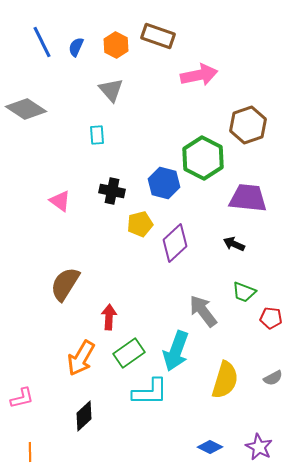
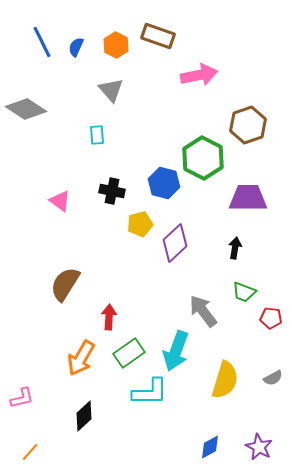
purple trapezoid: rotated 6 degrees counterclockwise
black arrow: moved 1 px right, 4 px down; rotated 75 degrees clockwise
blue diamond: rotated 55 degrees counterclockwise
orange line: rotated 42 degrees clockwise
